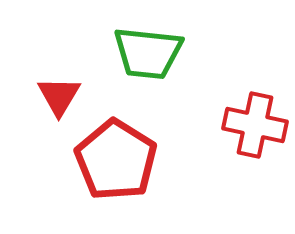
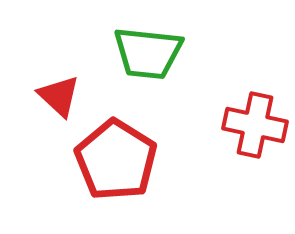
red triangle: rotated 18 degrees counterclockwise
